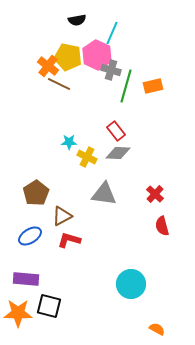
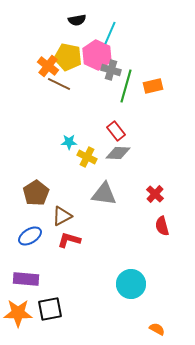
cyan line: moved 2 px left
black square: moved 1 px right, 3 px down; rotated 25 degrees counterclockwise
